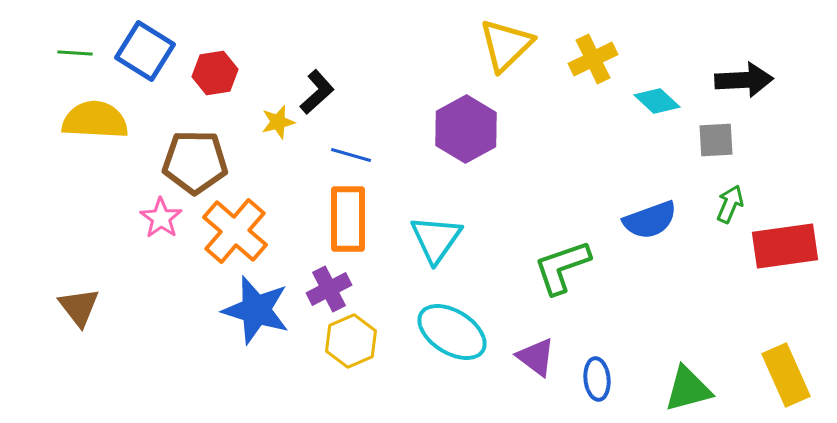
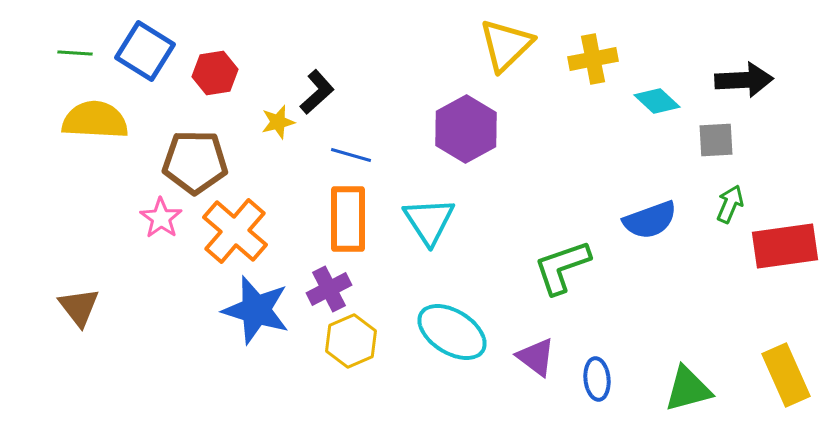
yellow cross: rotated 15 degrees clockwise
cyan triangle: moved 7 px left, 18 px up; rotated 8 degrees counterclockwise
